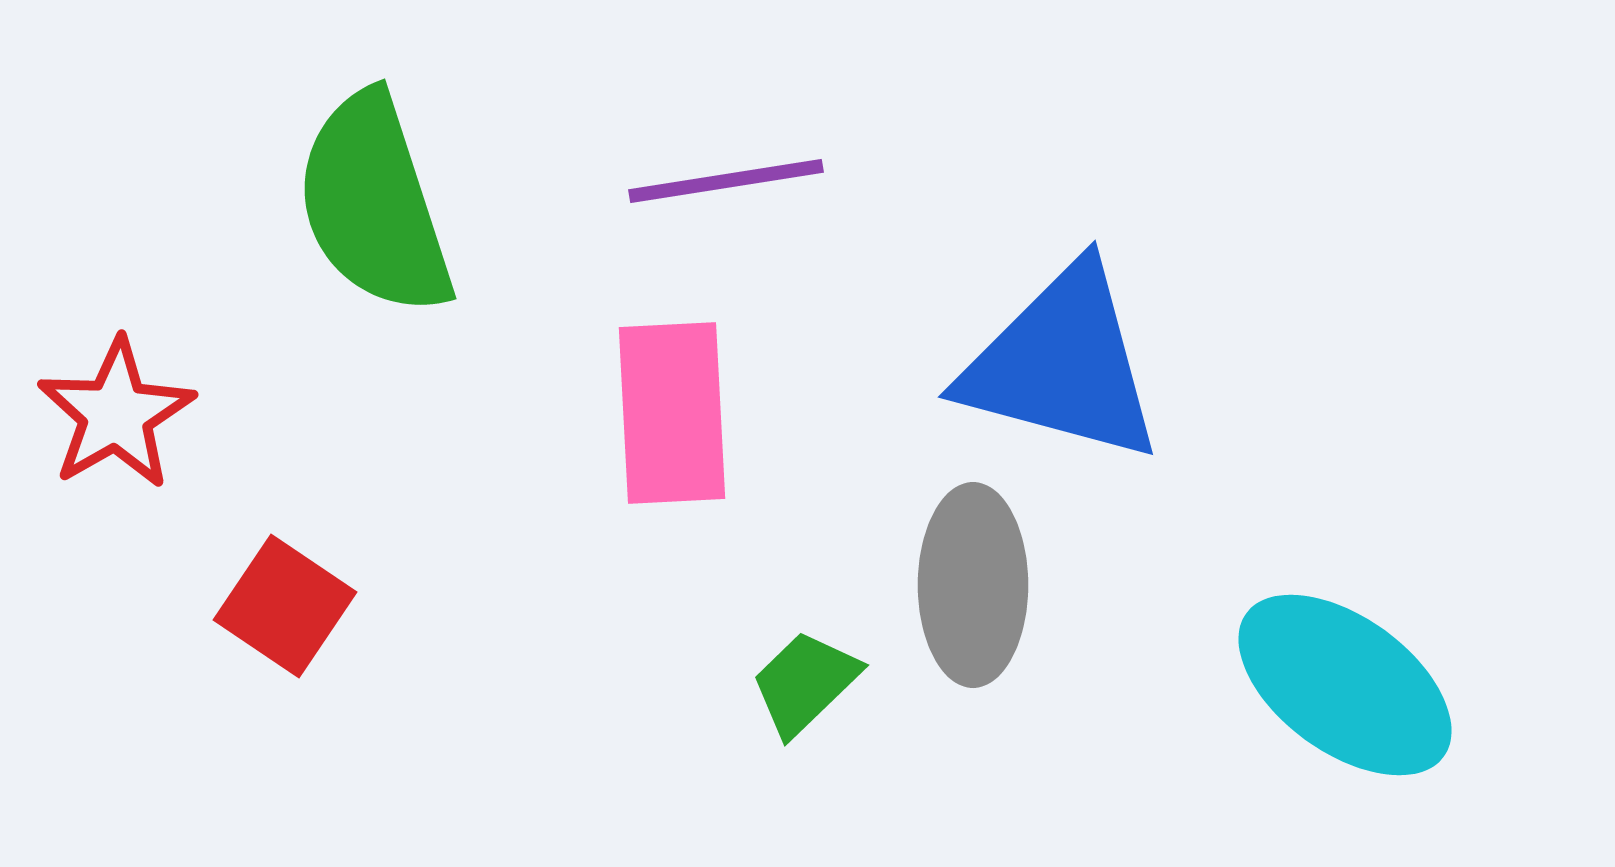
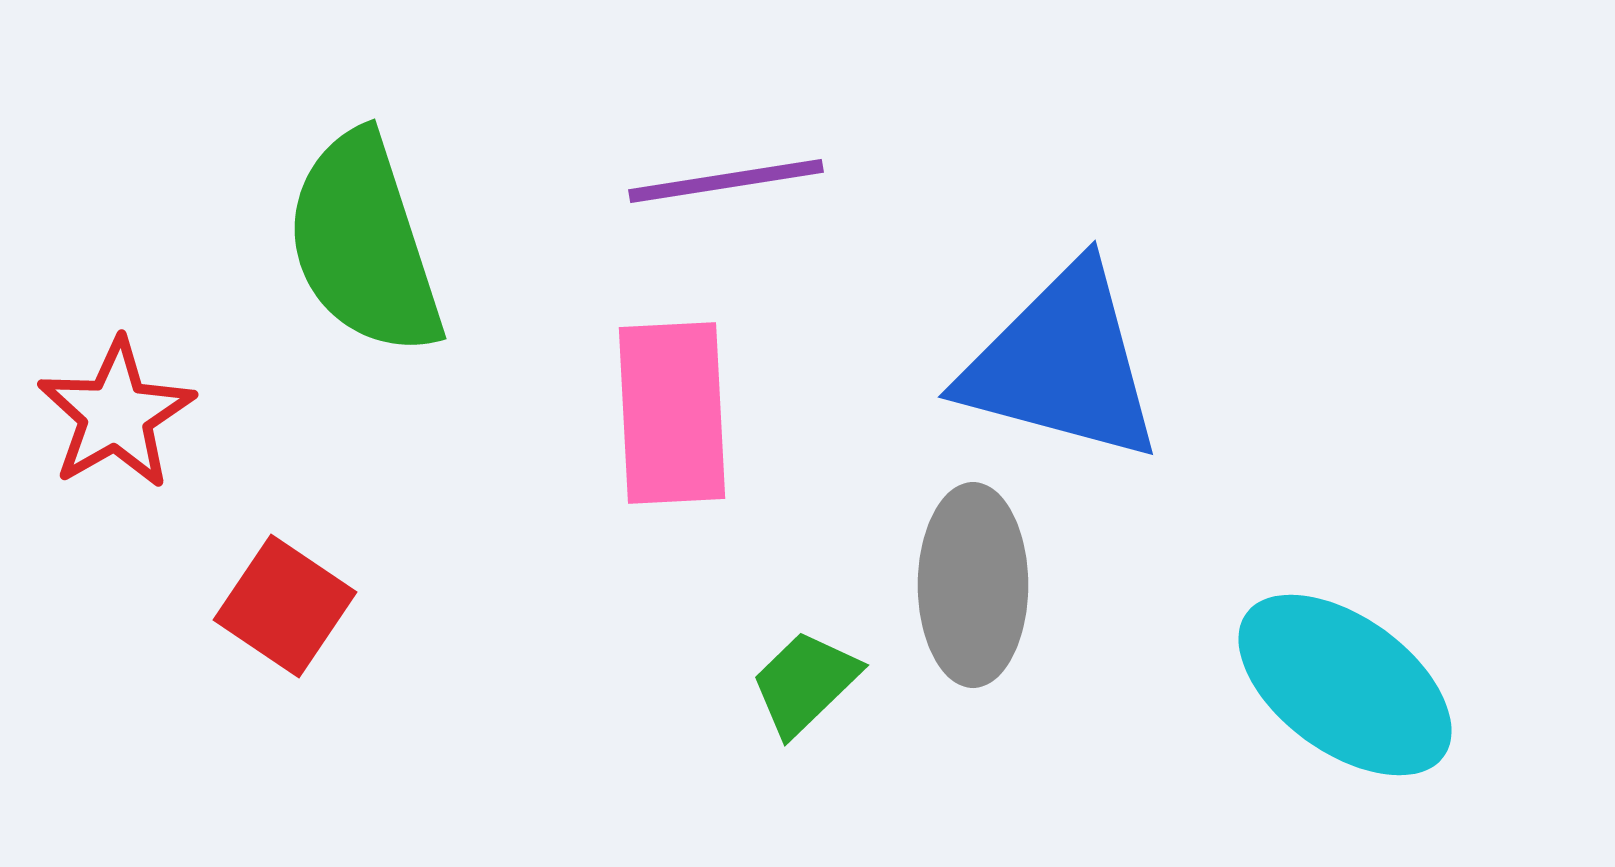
green semicircle: moved 10 px left, 40 px down
